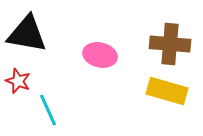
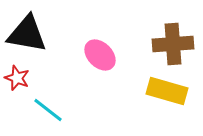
brown cross: moved 3 px right; rotated 9 degrees counterclockwise
pink ellipse: rotated 32 degrees clockwise
red star: moved 1 px left, 3 px up
cyan line: rotated 28 degrees counterclockwise
